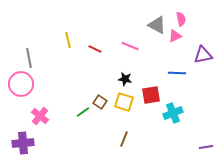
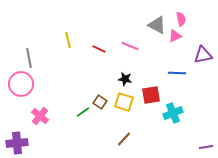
red line: moved 4 px right
brown line: rotated 21 degrees clockwise
purple cross: moved 6 px left
